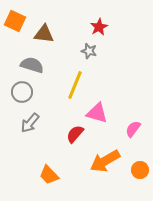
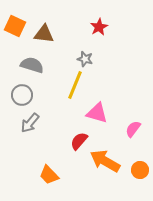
orange square: moved 5 px down
gray star: moved 4 px left, 8 px down
gray circle: moved 3 px down
red semicircle: moved 4 px right, 7 px down
orange arrow: rotated 60 degrees clockwise
